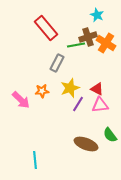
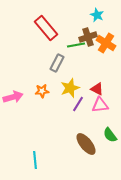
pink arrow: moved 8 px left, 3 px up; rotated 60 degrees counterclockwise
brown ellipse: rotated 30 degrees clockwise
